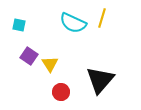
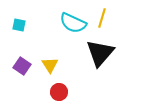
purple square: moved 7 px left, 10 px down
yellow triangle: moved 1 px down
black triangle: moved 27 px up
red circle: moved 2 px left
